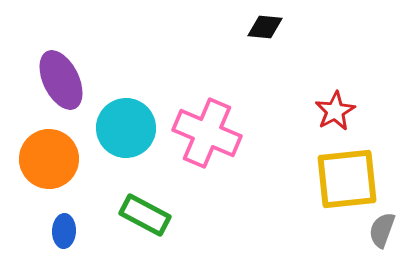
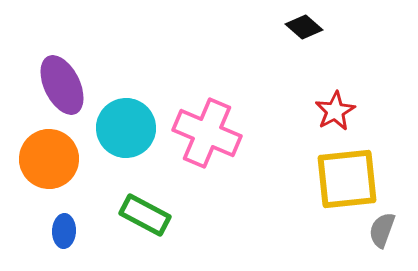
black diamond: moved 39 px right; rotated 36 degrees clockwise
purple ellipse: moved 1 px right, 5 px down
